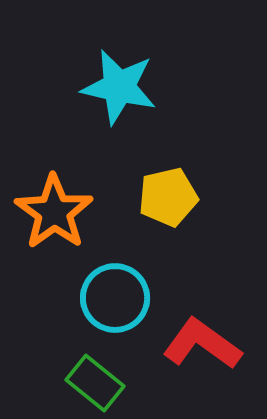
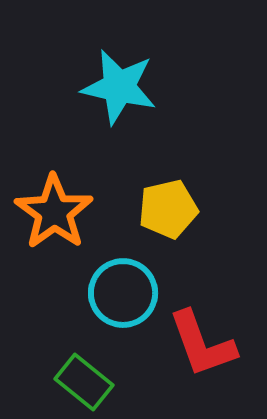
yellow pentagon: moved 12 px down
cyan circle: moved 8 px right, 5 px up
red L-shape: rotated 146 degrees counterclockwise
green rectangle: moved 11 px left, 1 px up
